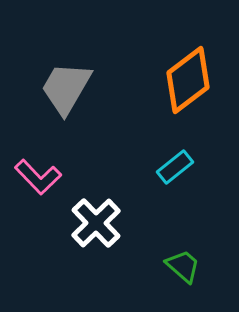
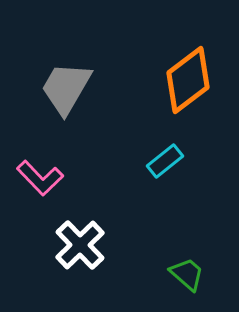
cyan rectangle: moved 10 px left, 6 px up
pink L-shape: moved 2 px right, 1 px down
white cross: moved 16 px left, 22 px down
green trapezoid: moved 4 px right, 8 px down
